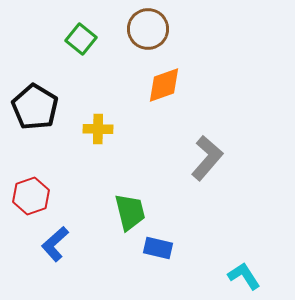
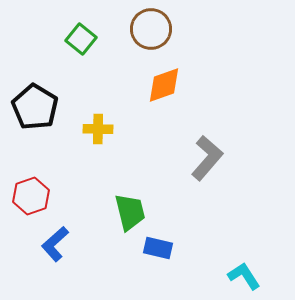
brown circle: moved 3 px right
